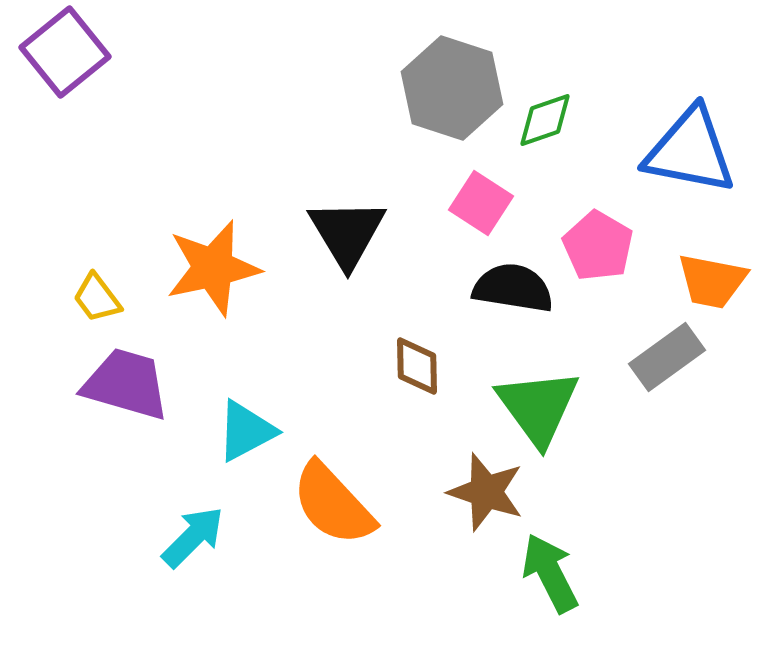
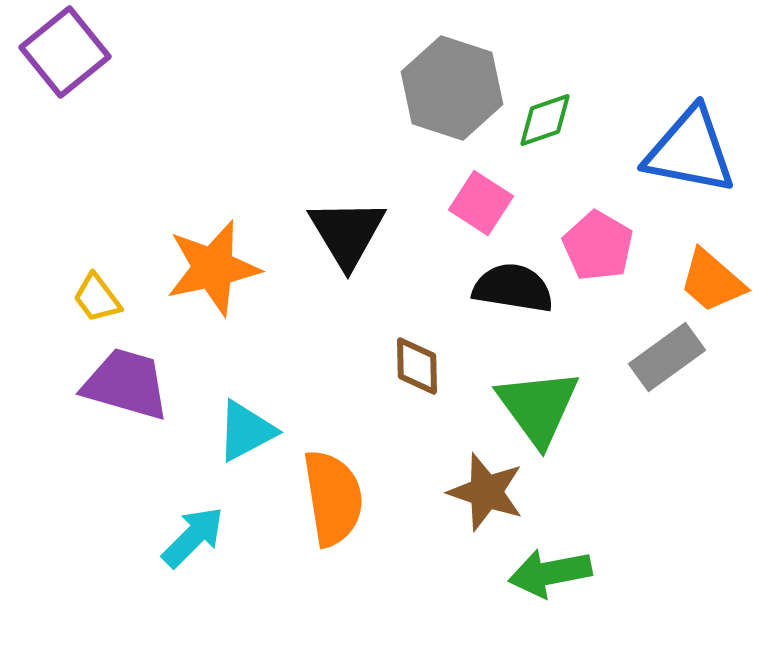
orange trapezoid: rotated 30 degrees clockwise
orange semicircle: moved 6 px up; rotated 146 degrees counterclockwise
green arrow: rotated 74 degrees counterclockwise
